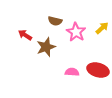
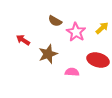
brown semicircle: rotated 16 degrees clockwise
red arrow: moved 2 px left, 5 px down
brown star: moved 2 px right, 7 px down
red ellipse: moved 10 px up
